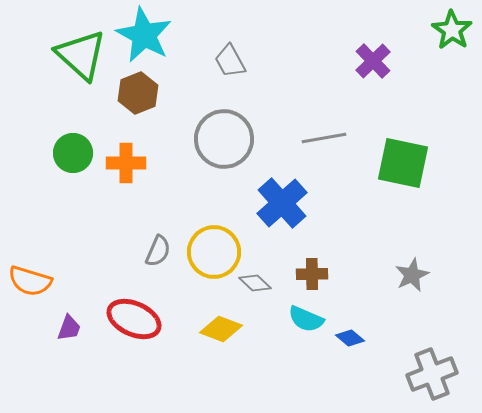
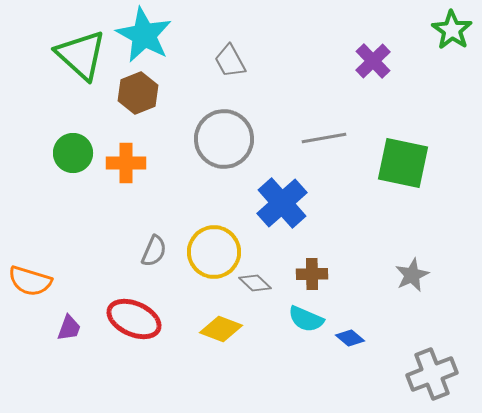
gray semicircle: moved 4 px left
